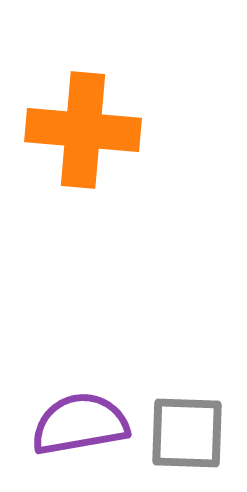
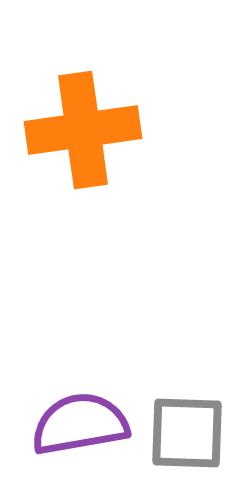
orange cross: rotated 13 degrees counterclockwise
